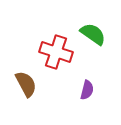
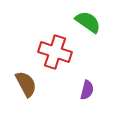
green semicircle: moved 5 px left, 12 px up
red cross: moved 1 px left
